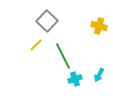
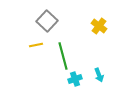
yellow cross: rotated 21 degrees clockwise
yellow line: rotated 32 degrees clockwise
green line: rotated 12 degrees clockwise
cyan arrow: rotated 48 degrees counterclockwise
